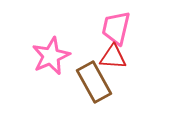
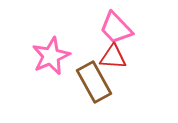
pink trapezoid: rotated 57 degrees counterclockwise
